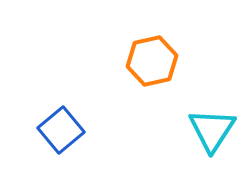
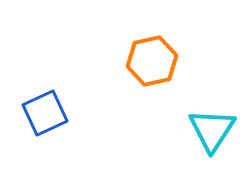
blue square: moved 16 px left, 17 px up; rotated 15 degrees clockwise
